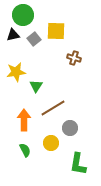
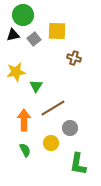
yellow square: moved 1 px right
